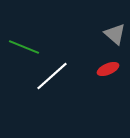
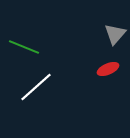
gray triangle: rotated 30 degrees clockwise
white line: moved 16 px left, 11 px down
